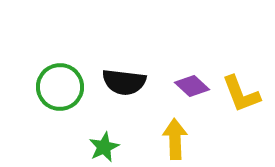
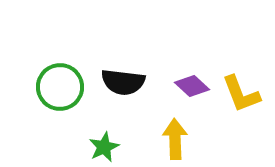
black semicircle: moved 1 px left
